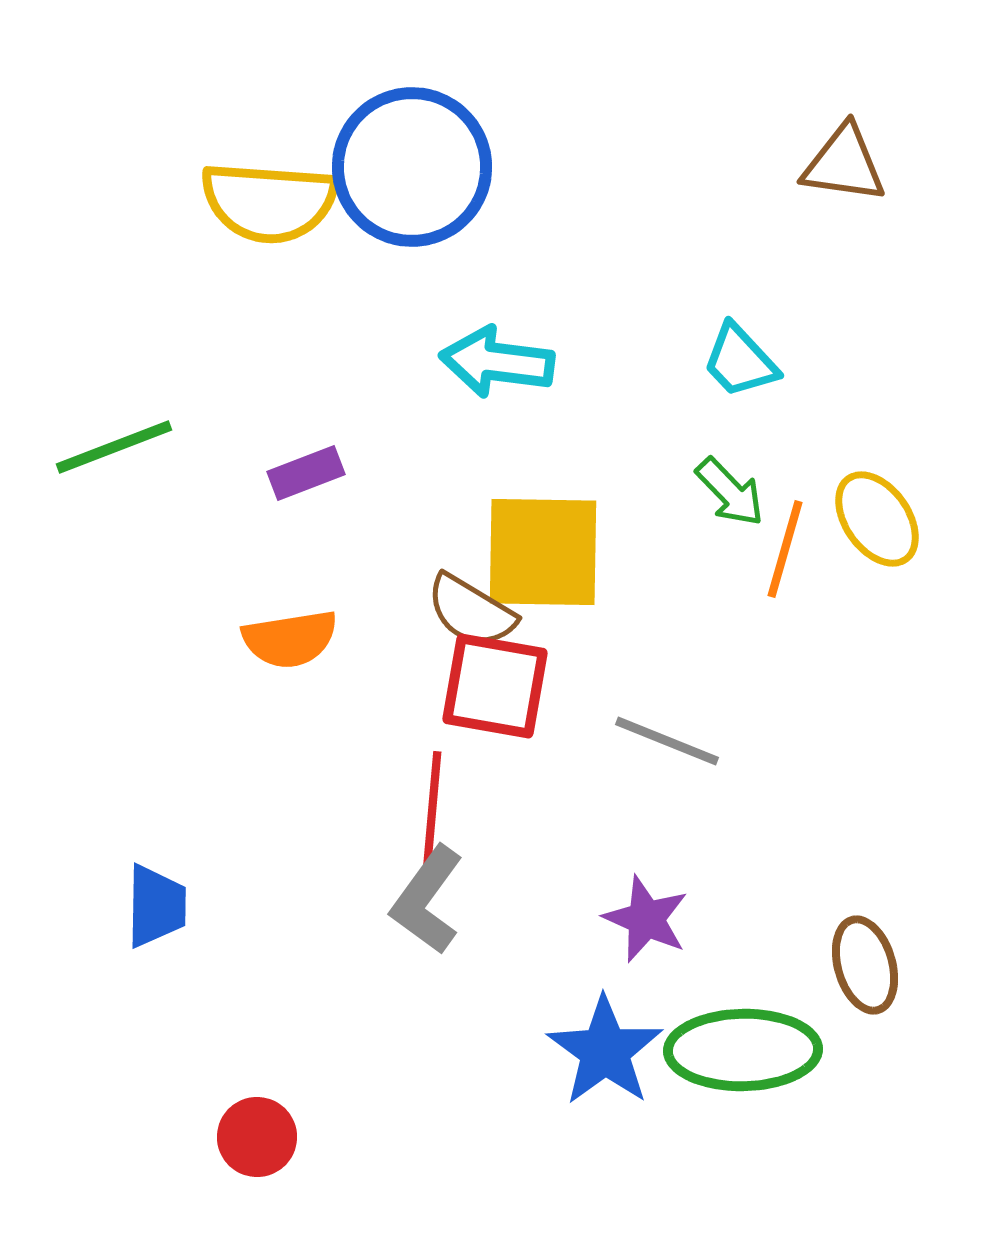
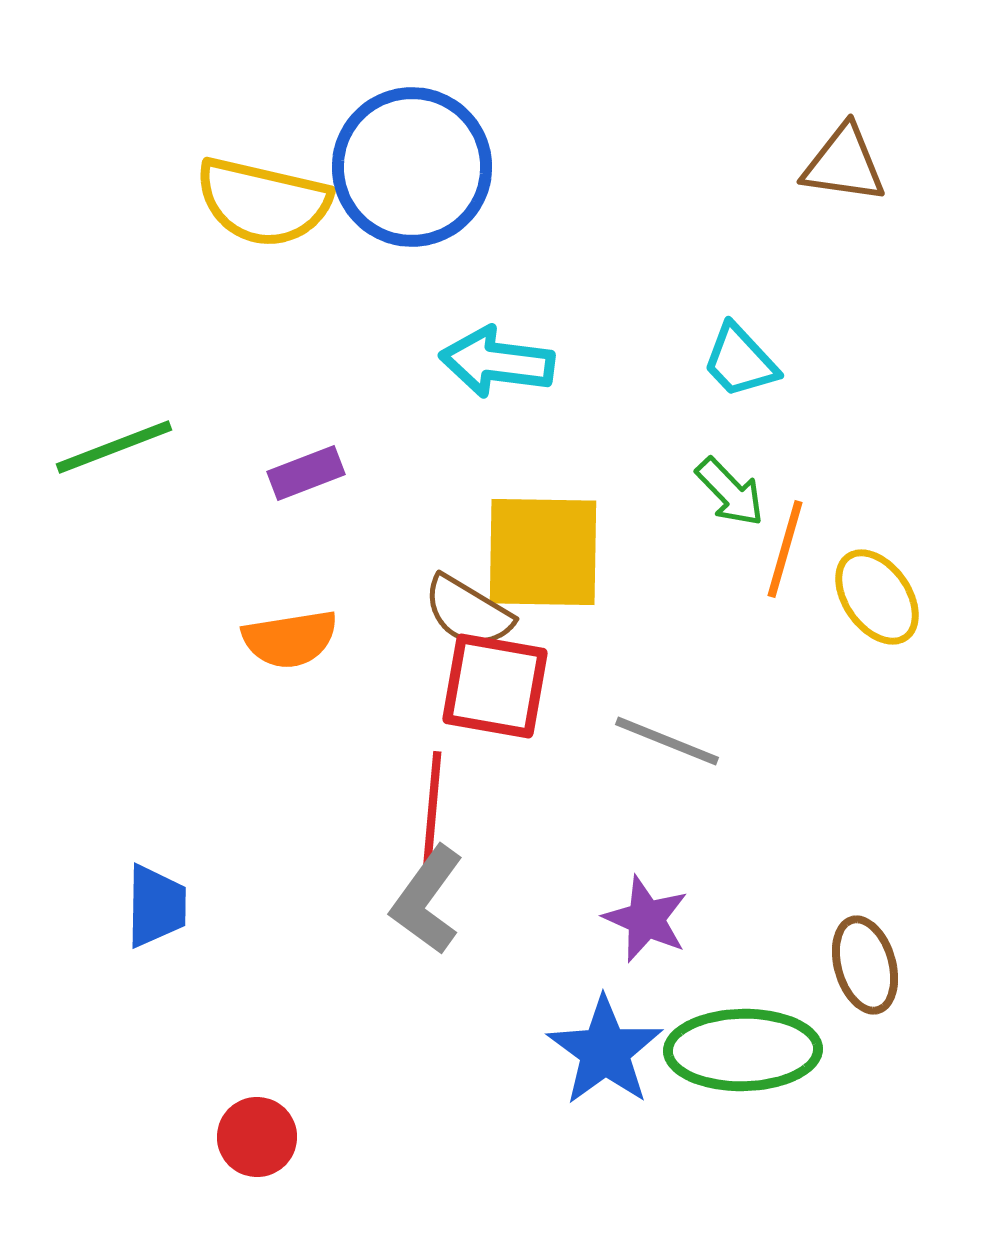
yellow semicircle: moved 6 px left; rotated 9 degrees clockwise
yellow ellipse: moved 78 px down
brown semicircle: moved 3 px left, 1 px down
